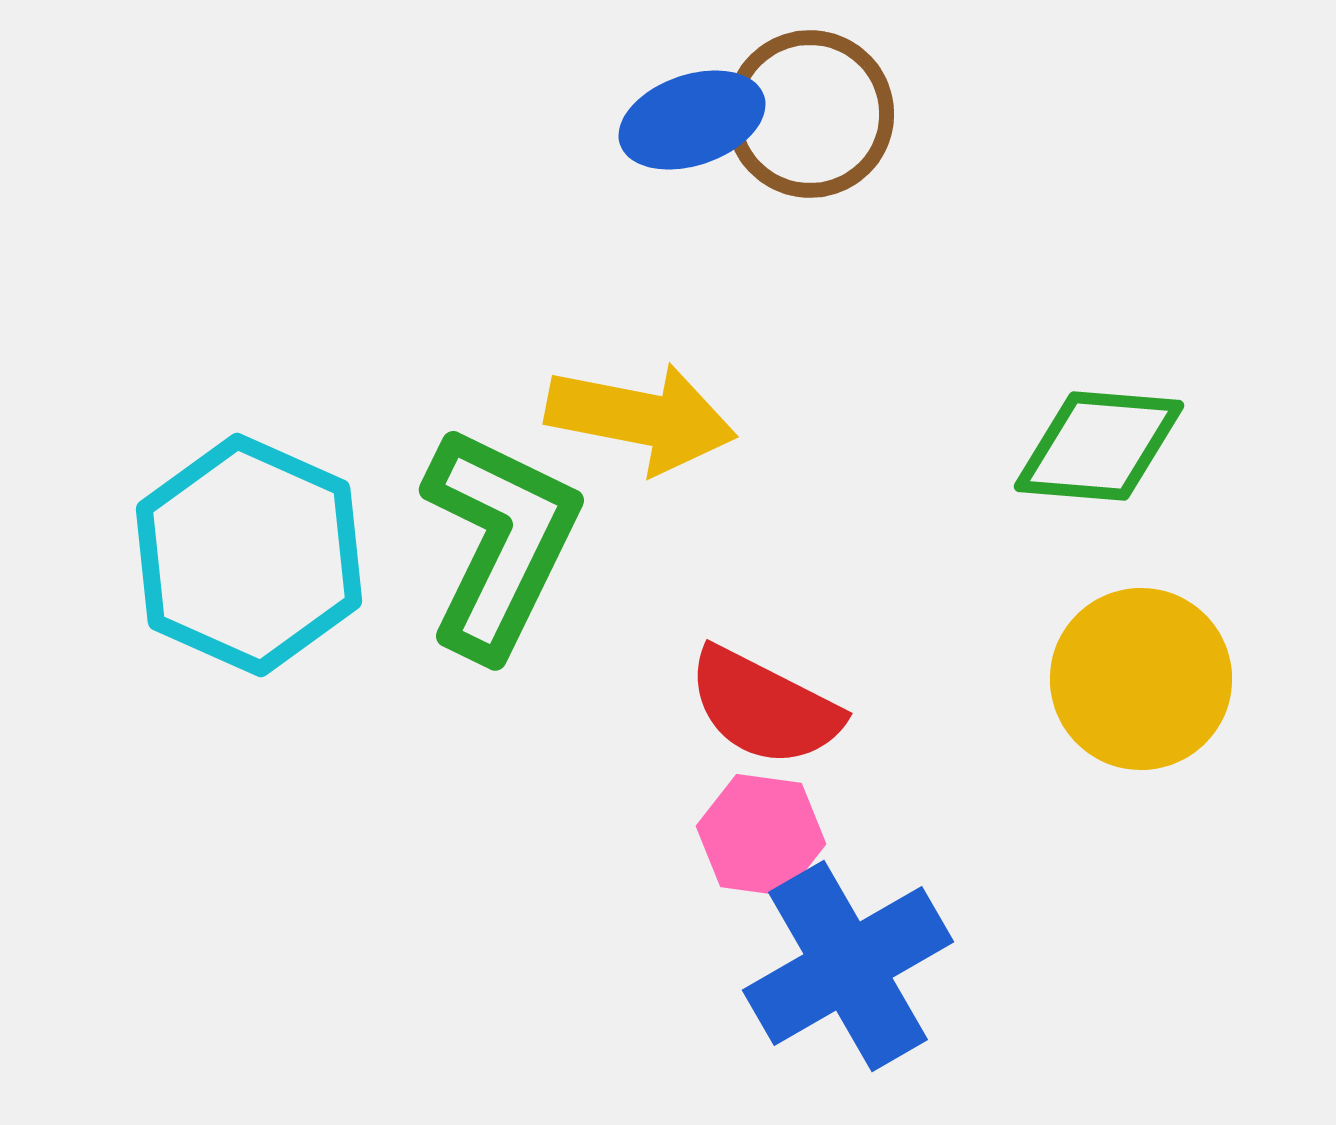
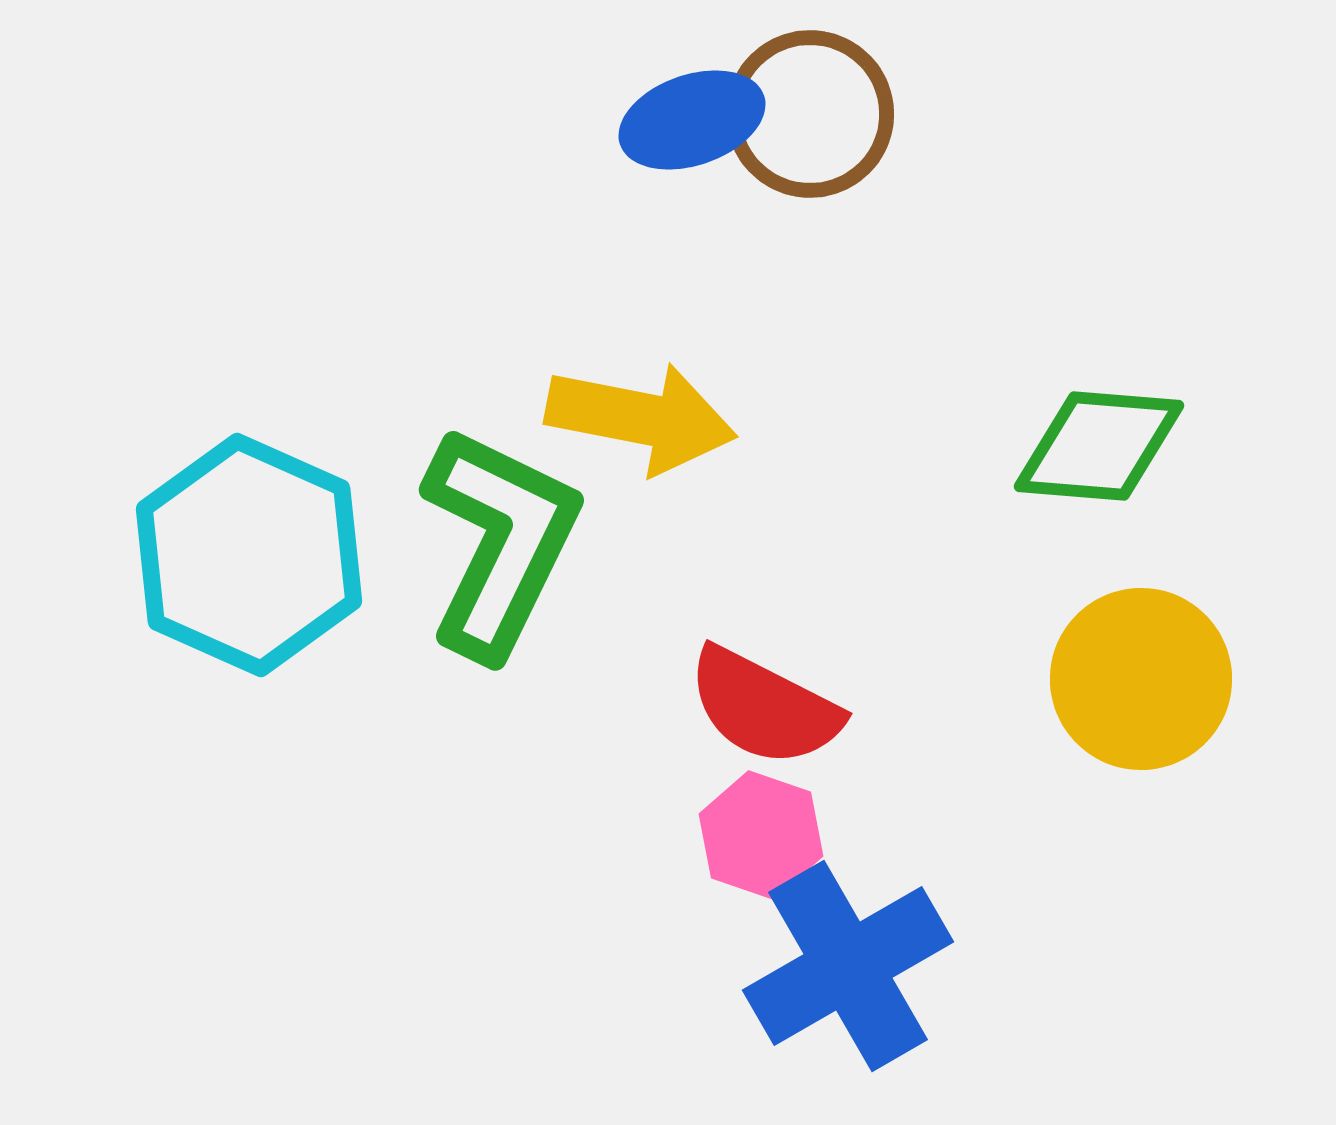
pink hexagon: rotated 11 degrees clockwise
